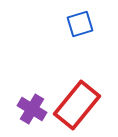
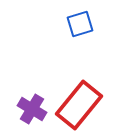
red rectangle: moved 2 px right
